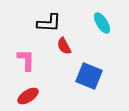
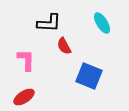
red ellipse: moved 4 px left, 1 px down
